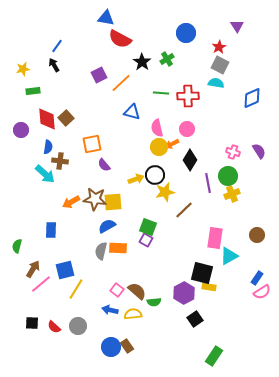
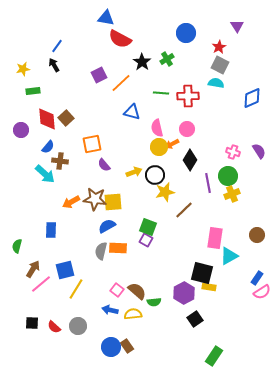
blue semicircle at (48, 147): rotated 32 degrees clockwise
yellow arrow at (136, 179): moved 2 px left, 7 px up
